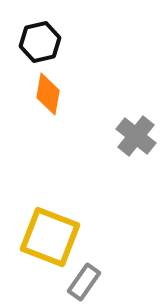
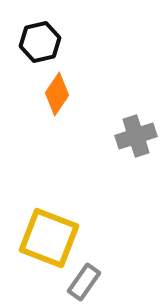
orange diamond: moved 9 px right; rotated 24 degrees clockwise
gray cross: rotated 33 degrees clockwise
yellow square: moved 1 px left, 1 px down
